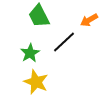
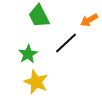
black line: moved 2 px right, 1 px down
green star: moved 2 px left, 1 px down
